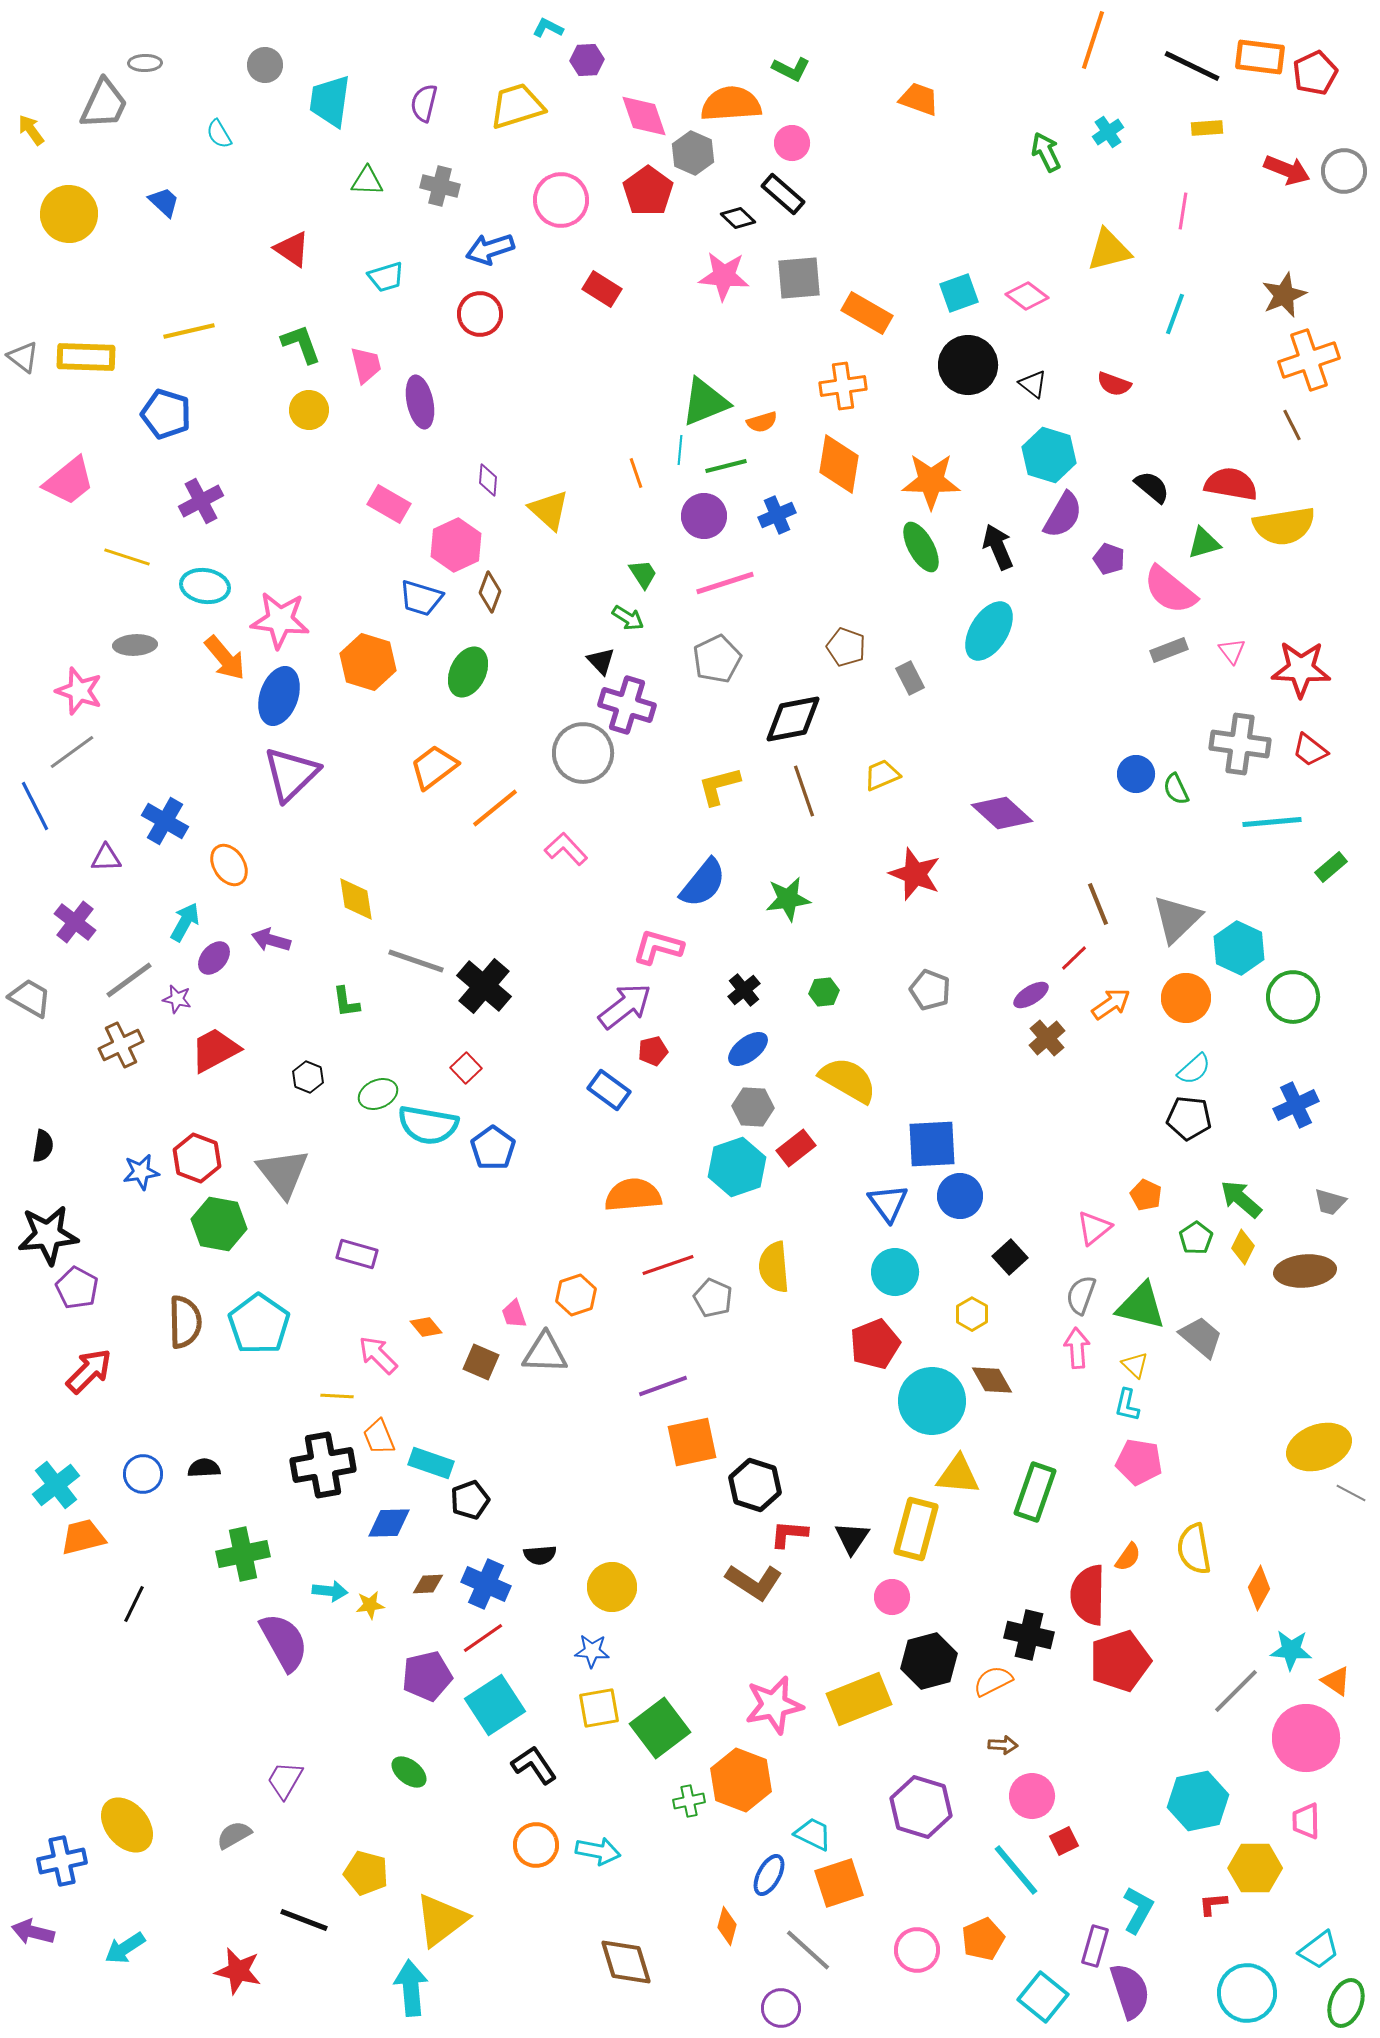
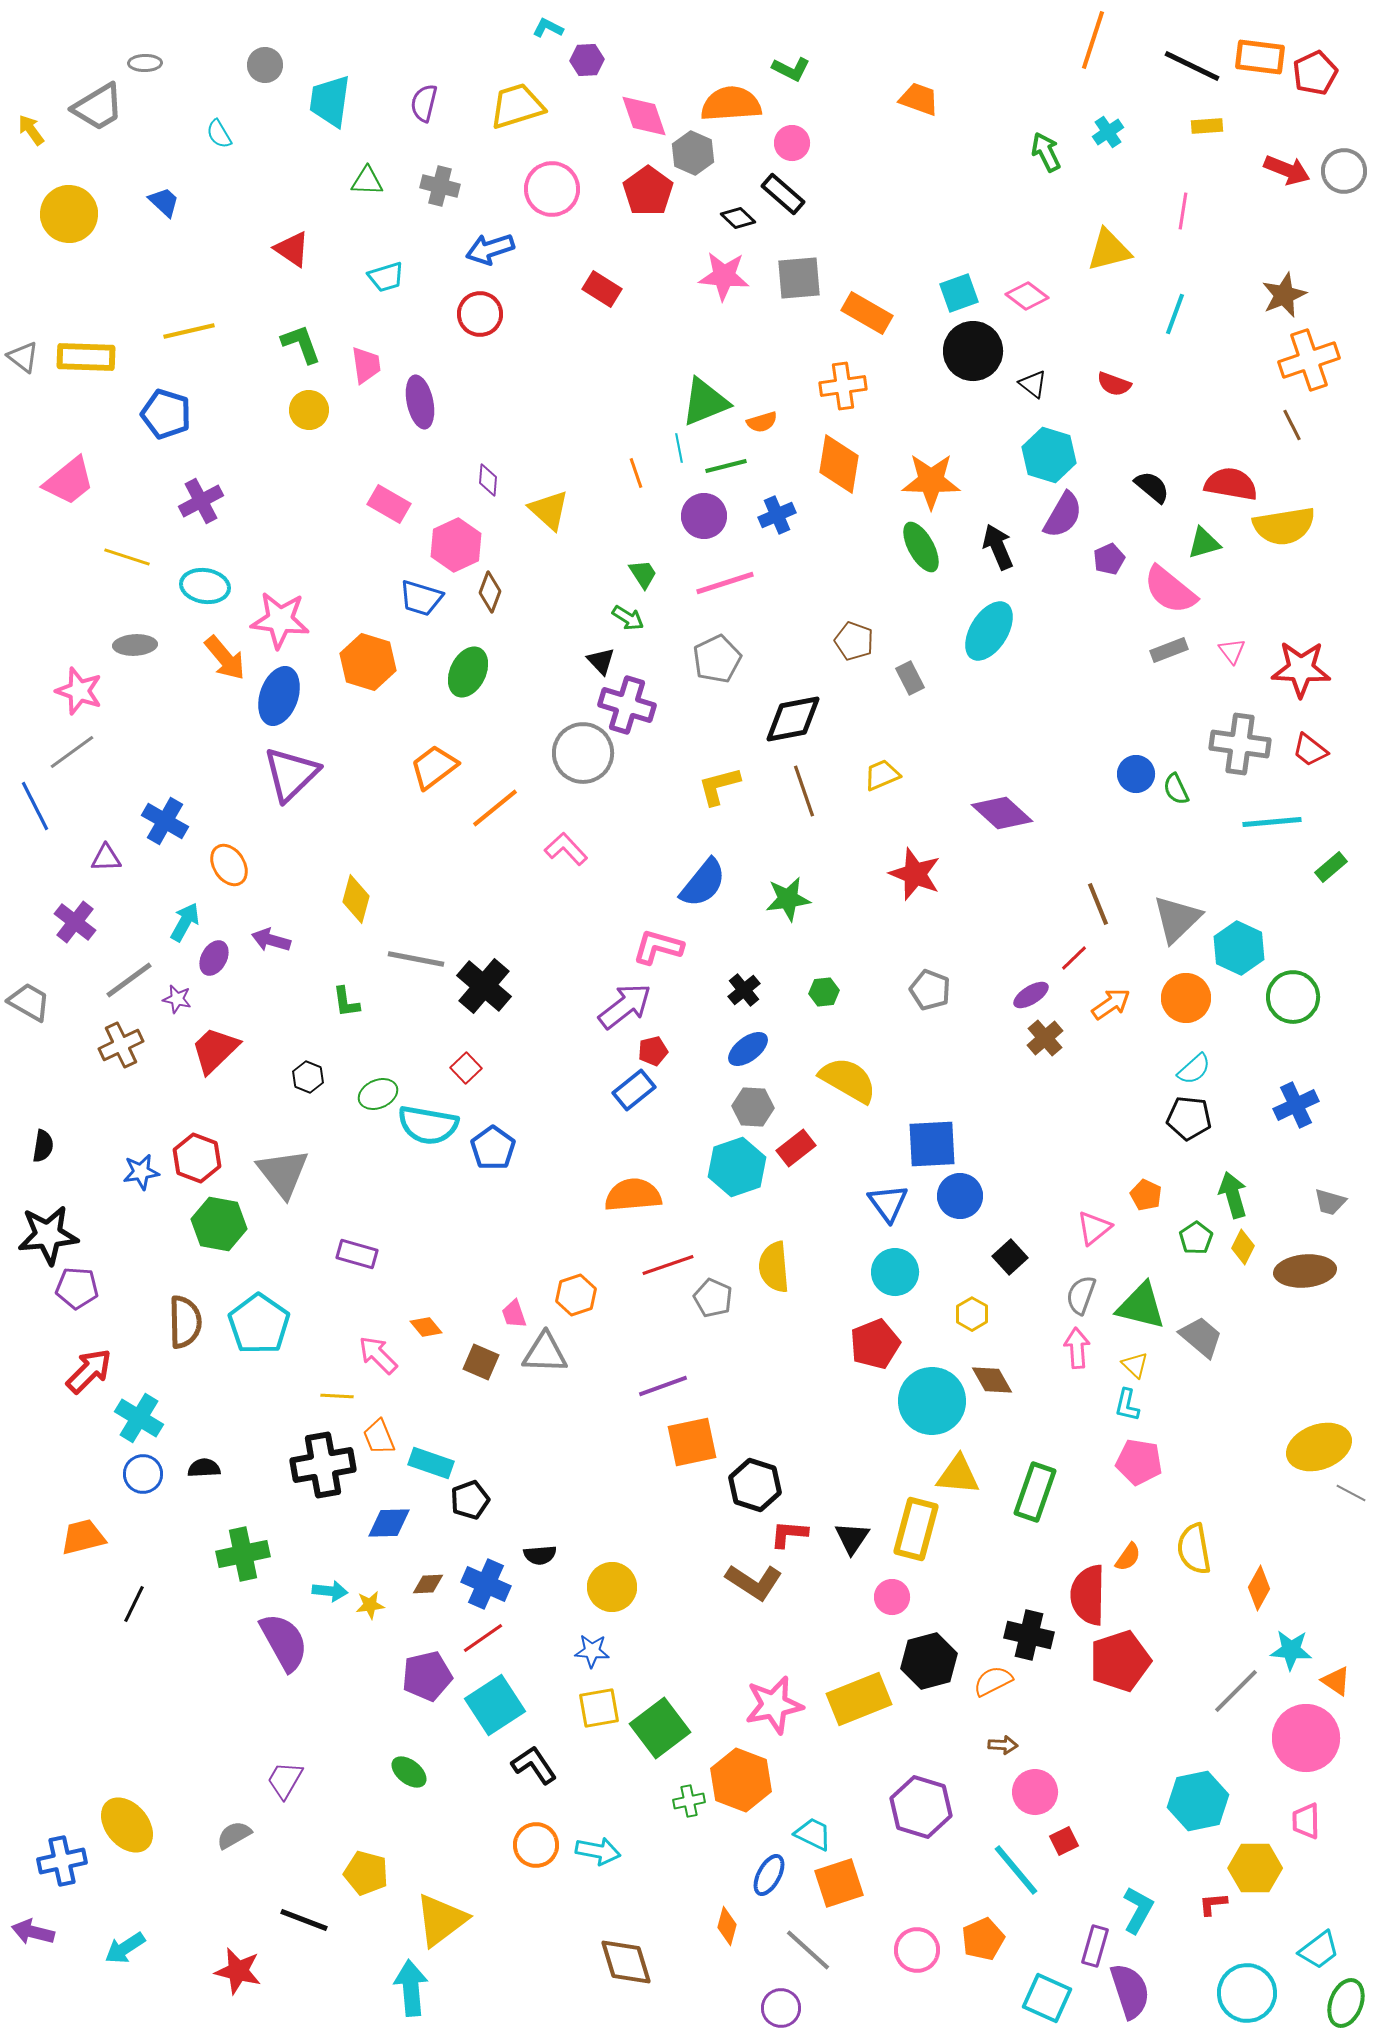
gray trapezoid at (104, 104): moved 6 px left, 3 px down; rotated 34 degrees clockwise
yellow rectangle at (1207, 128): moved 2 px up
pink circle at (561, 200): moved 9 px left, 11 px up
pink trapezoid at (366, 365): rotated 6 degrees clockwise
black circle at (968, 365): moved 5 px right, 14 px up
cyan line at (680, 450): moved 1 px left, 2 px up; rotated 16 degrees counterclockwise
purple pentagon at (1109, 559): rotated 28 degrees clockwise
brown pentagon at (846, 647): moved 8 px right, 6 px up
yellow diamond at (356, 899): rotated 24 degrees clockwise
purple ellipse at (214, 958): rotated 12 degrees counterclockwise
gray line at (416, 961): moved 2 px up; rotated 8 degrees counterclockwise
gray trapezoid at (30, 998): moved 1 px left, 4 px down
brown cross at (1047, 1038): moved 2 px left
red trapezoid at (215, 1050): rotated 16 degrees counterclockwise
blue rectangle at (609, 1090): moved 25 px right; rotated 75 degrees counterclockwise
green arrow at (1241, 1199): moved 8 px left, 4 px up; rotated 33 degrees clockwise
purple pentagon at (77, 1288): rotated 24 degrees counterclockwise
cyan cross at (56, 1485): moved 83 px right, 67 px up; rotated 21 degrees counterclockwise
pink circle at (1032, 1796): moved 3 px right, 4 px up
cyan square at (1043, 1997): moved 4 px right, 1 px down; rotated 15 degrees counterclockwise
